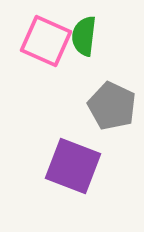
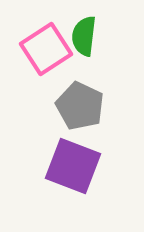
pink square: moved 8 px down; rotated 33 degrees clockwise
gray pentagon: moved 32 px left
